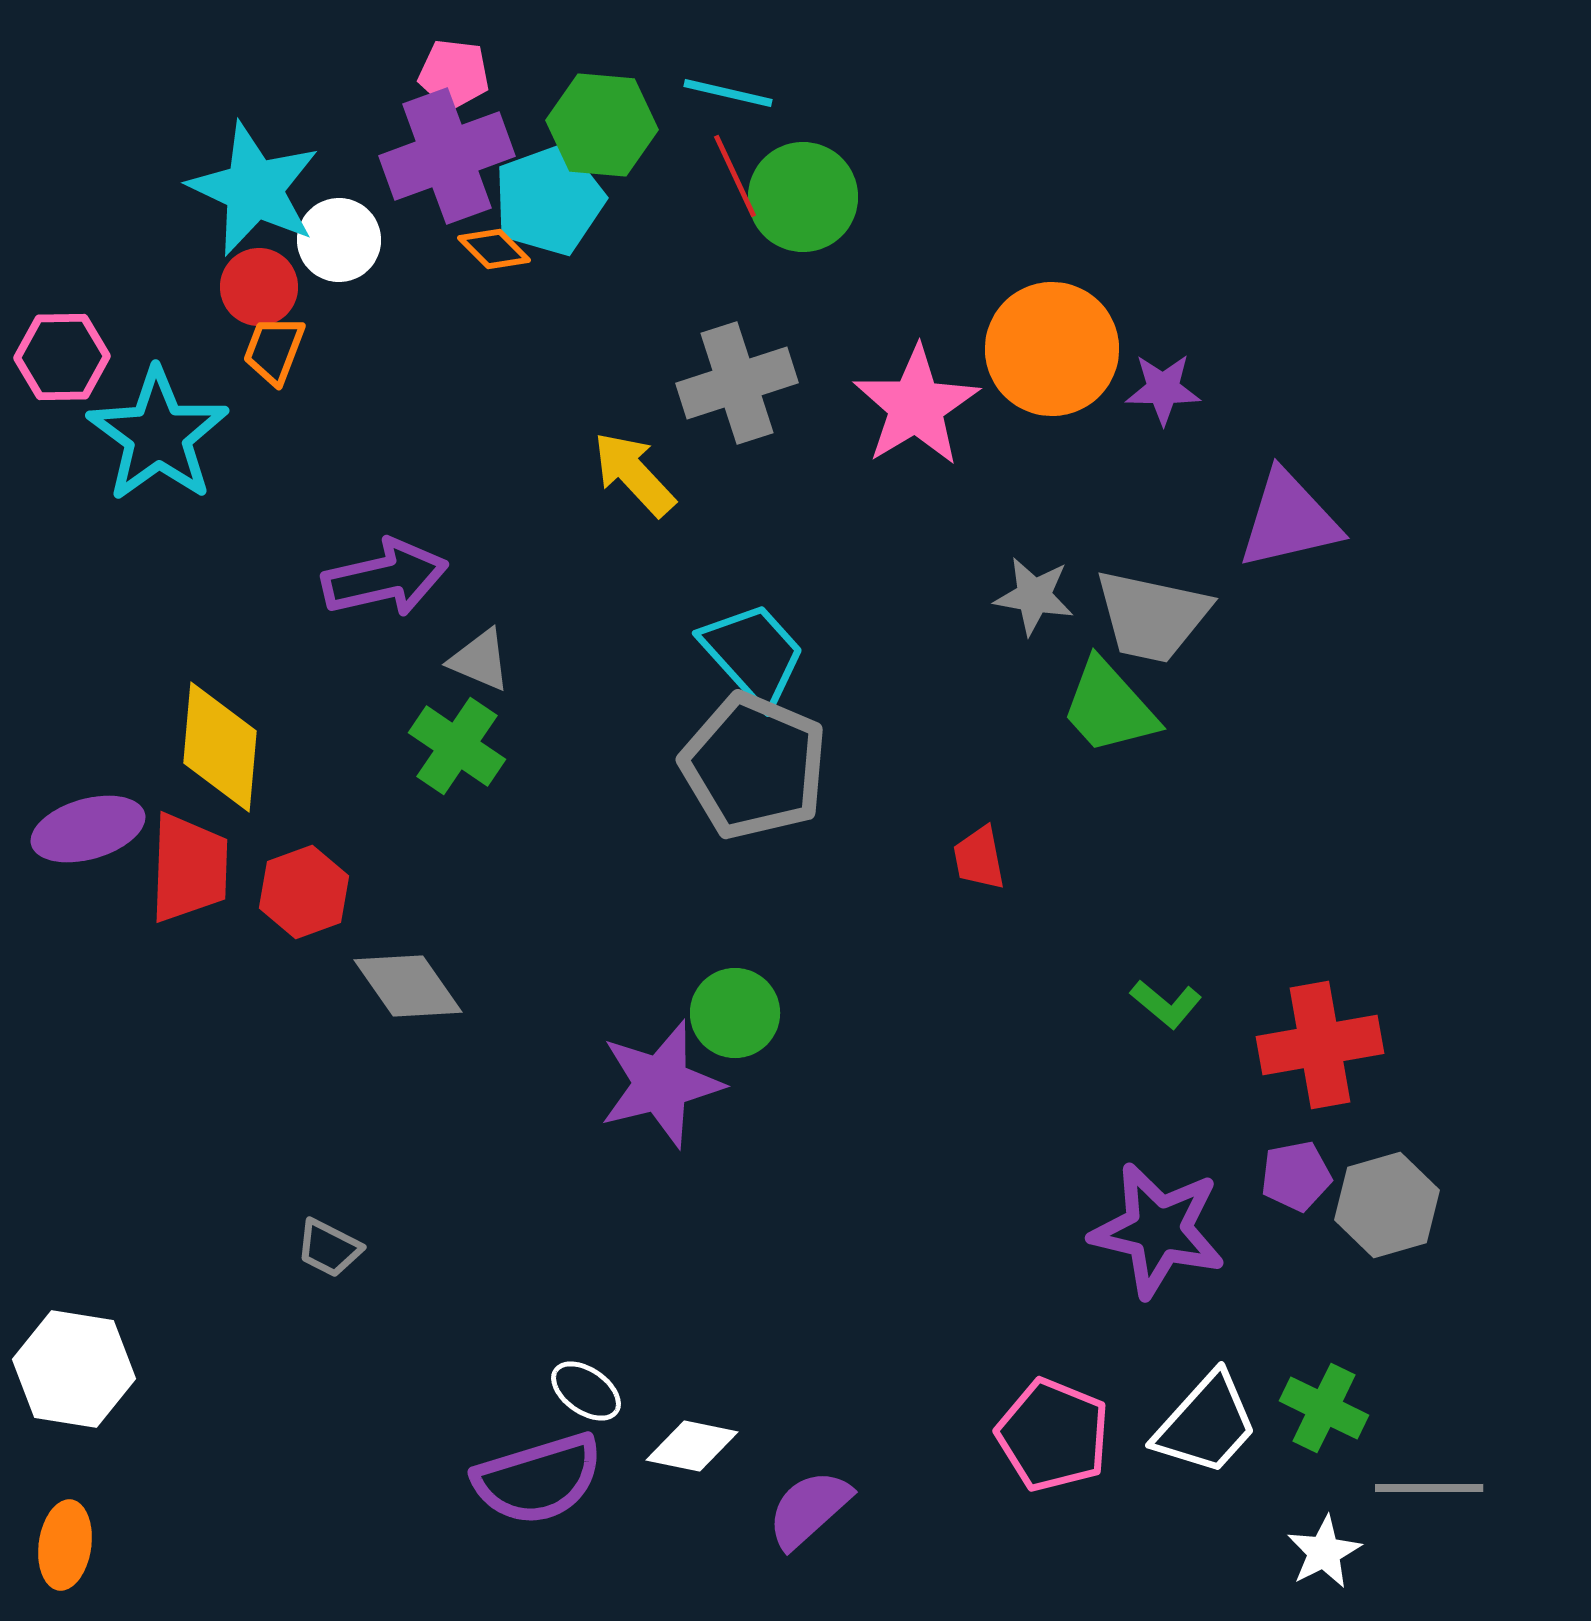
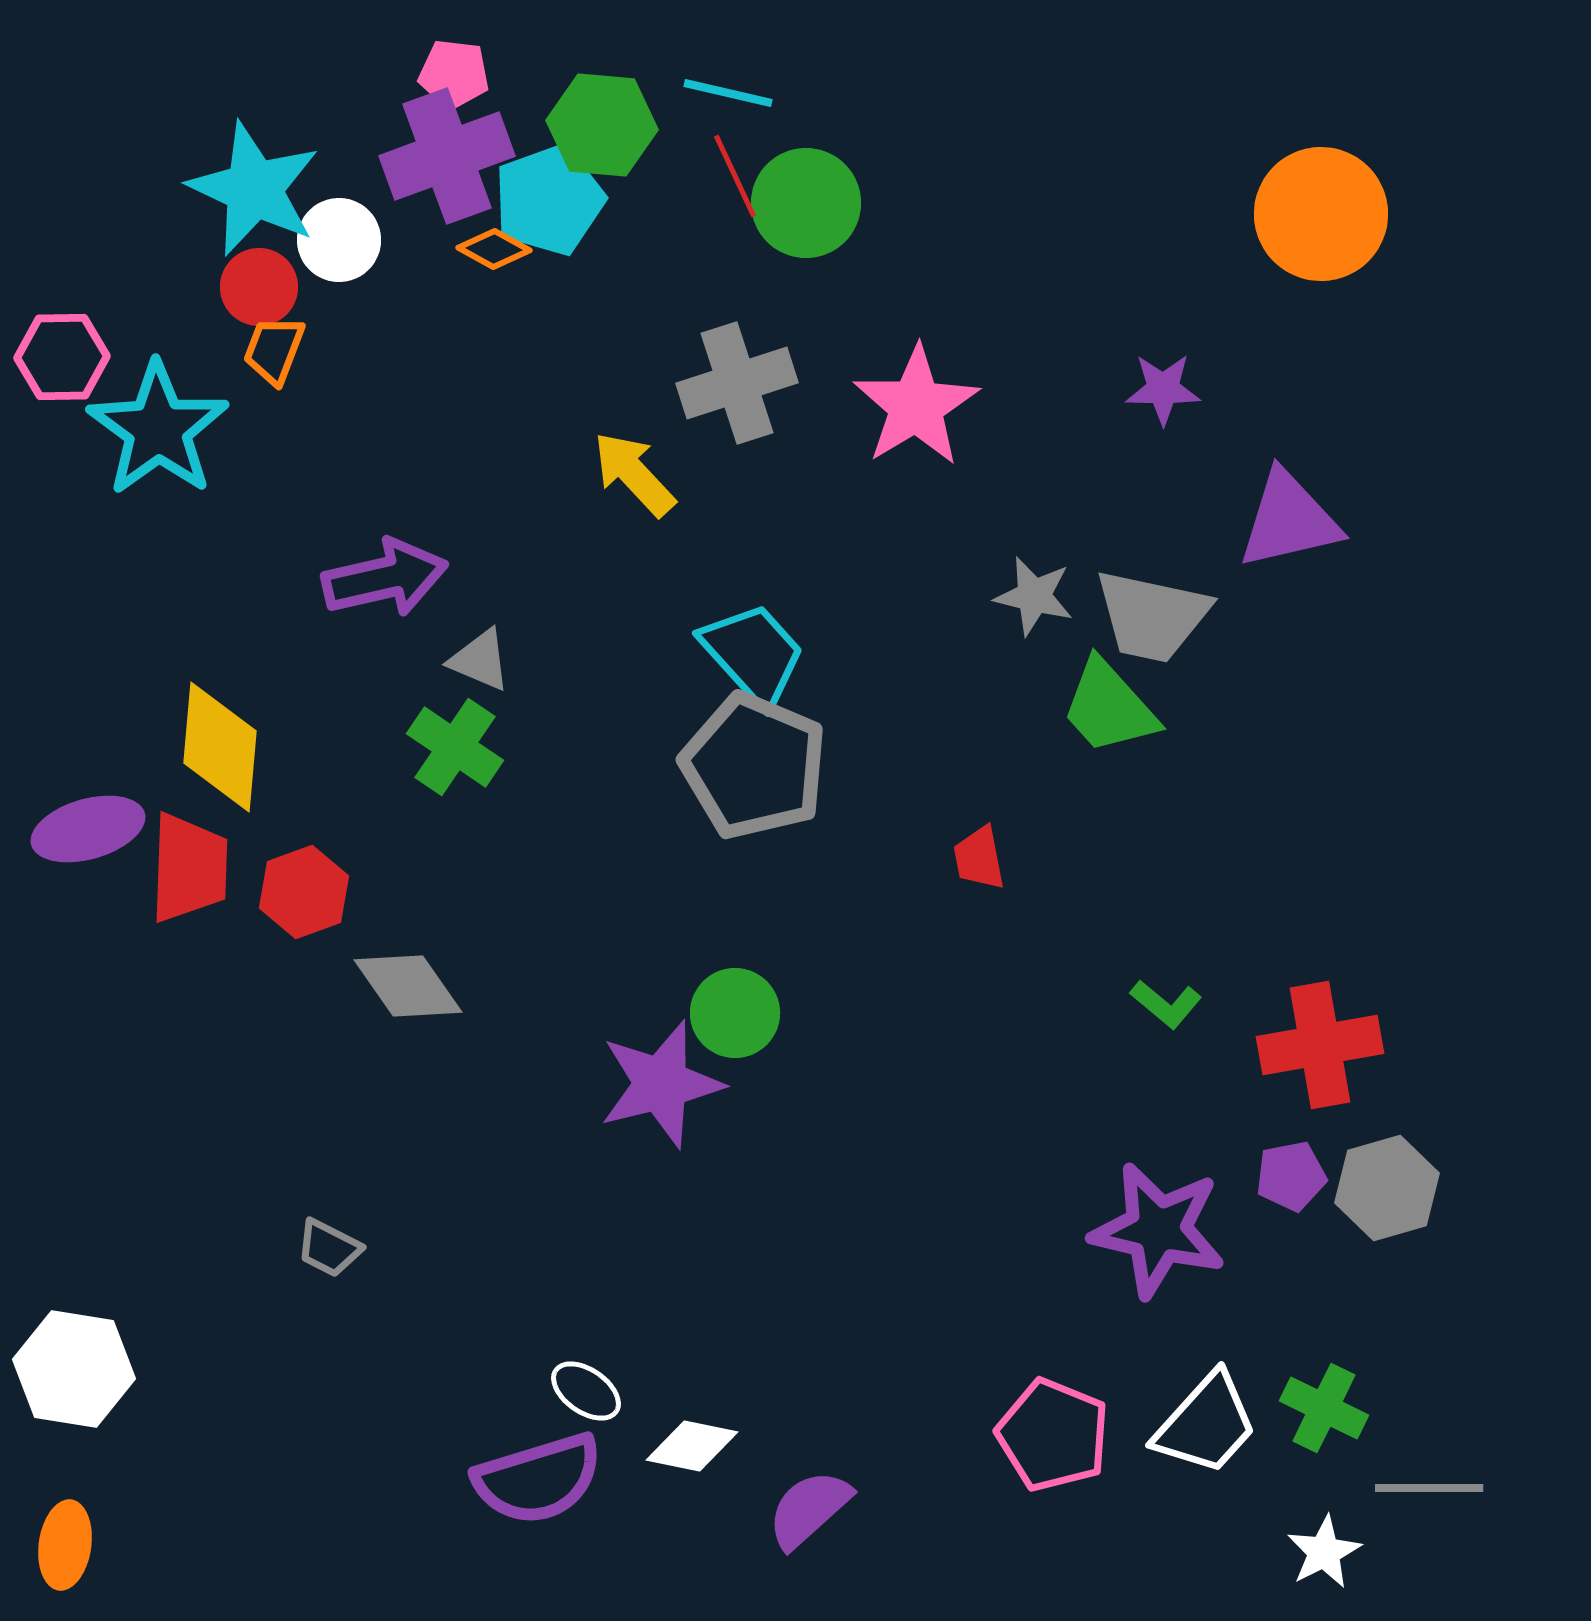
green circle at (803, 197): moved 3 px right, 6 px down
orange diamond at (494, 249): rotated 16 degrees counterclockwise
orange circle at (1052, 349): moved 269 px right, 135 px up
cyan star at (158, 435): moved 6 px up
gray star at (1034, 596): rotated 4 degrees clockwise
green cross at (457, 746): moved 2 px left, 1 px down
purple pentagon at (1296, 1176): moved 5 px left
gray hexagon at (1387, 1205): moved 17 px up
